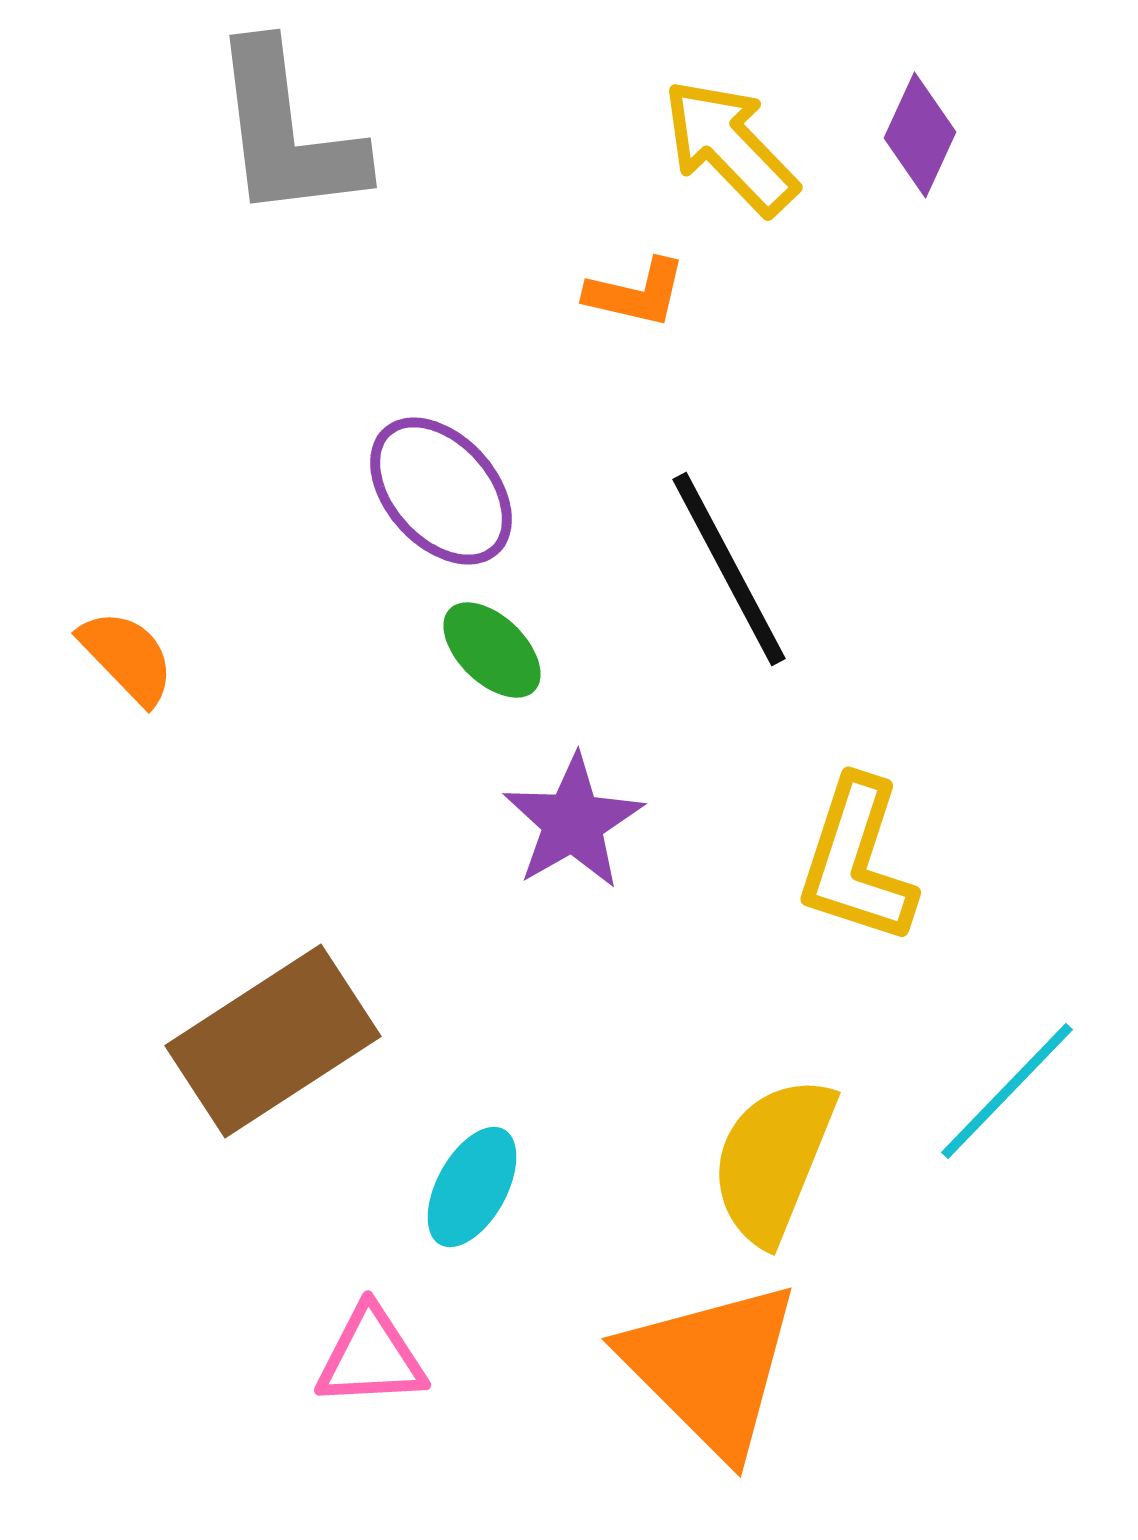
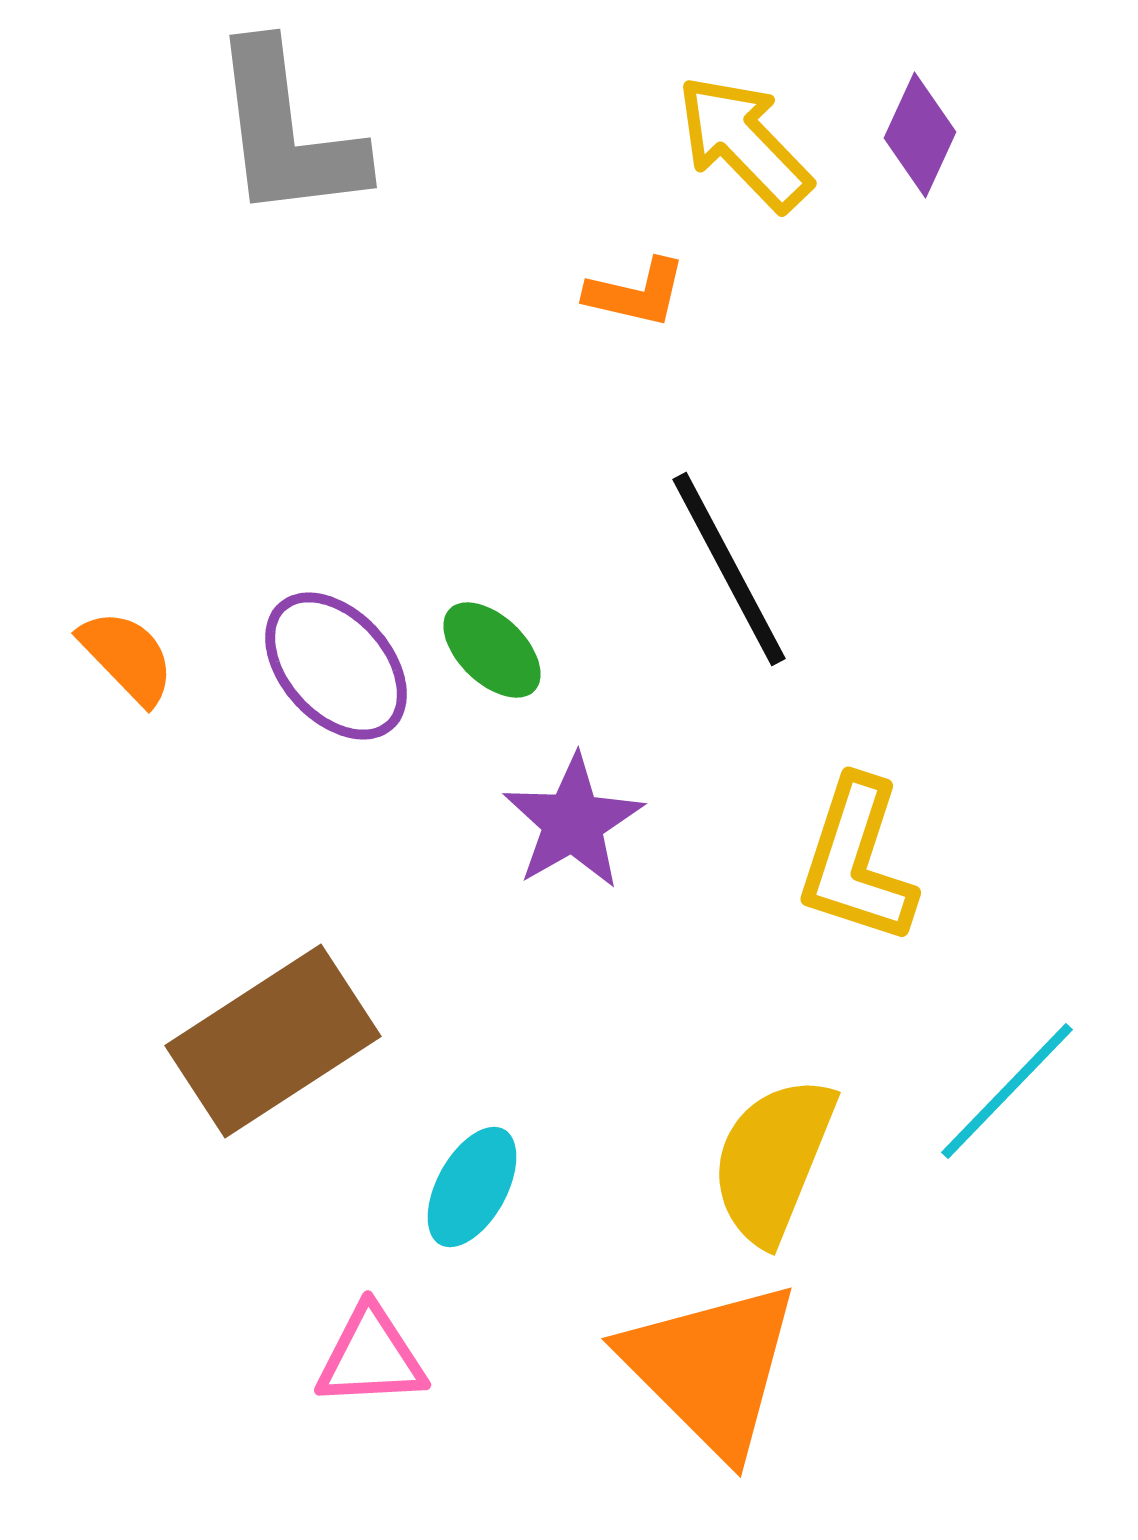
yellow arrow: moved 14 px right, 4 px up
purple ellipse: moved 105 px left, 175 px down
